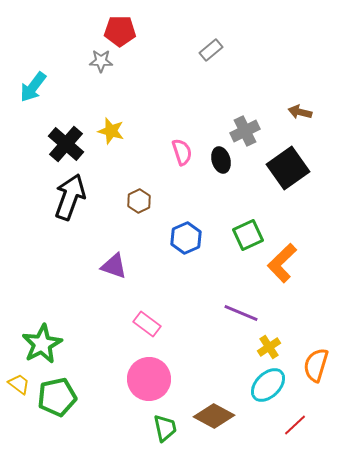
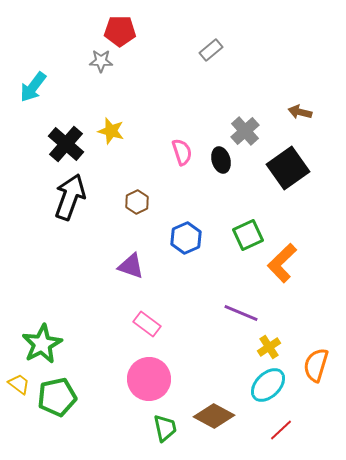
gray cross: rotated 16 degrees counterclockwise
brown hexagon: moved 2 px left, 1 px down
purple triangle: moved 17 px right
red line: moved 14 px left, 5 px down
